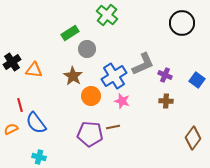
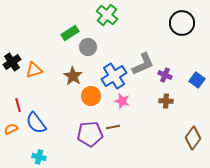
gray circle: moved 1 px right, 2 px up
orange triangle: rotated 24 degrees counterclockwise
red line: moved 2 px left
purple pentagon: rotated 10 degrees counterclockwise
